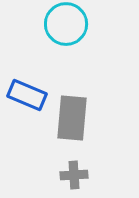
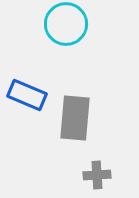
gray rectangle: moved 3 px right
gray cross: moved 23 px right
